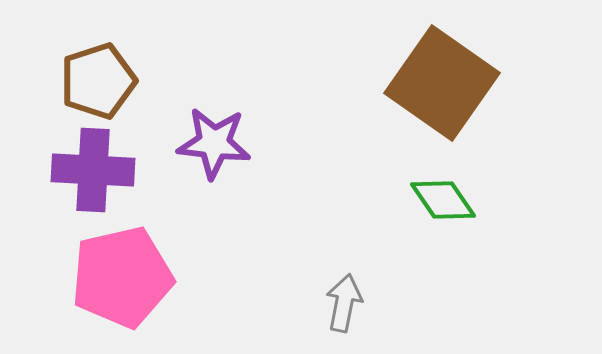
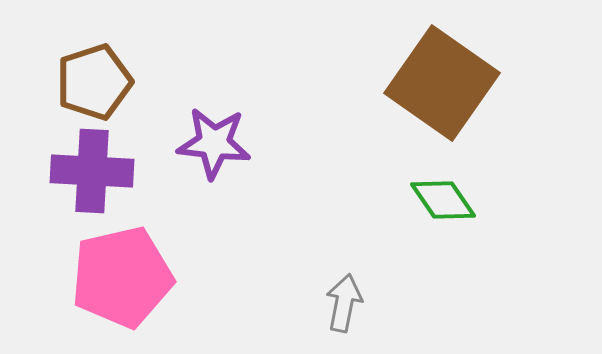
brown pentagon: moved 4 px left, 1 px down
purple cross: moved 1 px left, 1 px down
